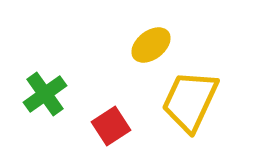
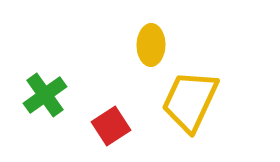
yellow ellipse: rotated 51 degrees counterclockwise
green cross: moved 1 px down
